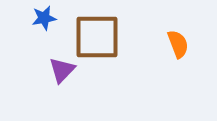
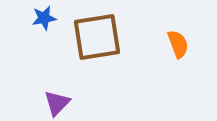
brown square: rotated 9 degrees counterclockwise
purple triangle: moved 5 px left, 33 px down
